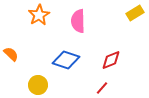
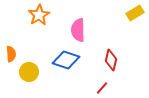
pink semicircle: moved 9 px down
orange semicircle: rotated 42 degrees clockwise
red diamond: rotated 55 degrees counterclockwise
yellow circle: moved 9 px left, 13 px up
